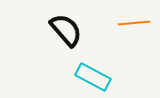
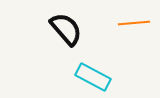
black semicircle: moved 1 px up
